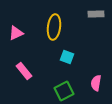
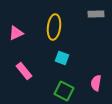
cyan square: moved 5 px left, 1 px down
green square: rotated 36 degrees counterclockwise
